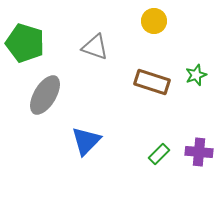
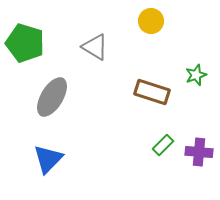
yellow circle: moved 3 px left
gray triangle: rotated 12 degrees clockwise
brown rectangle: moved 10 px down
gray ellipse: moved 7 px right, 2 px down
blue triangle: moved 38 px left, 18 px down
green rectangle: moved 4 px right, 9 px up
